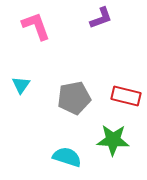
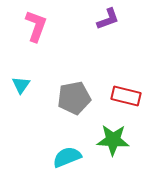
purple L-shape: moved 7 px right, 1 px down
pink L-shape: rotated 40 degrees clockwise
cyan semicircle: rotated 40 degrees counterclockwise
